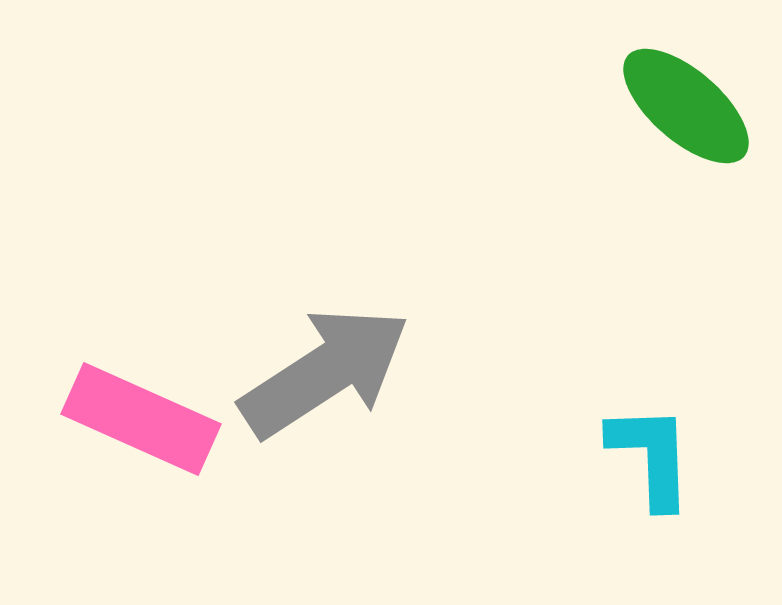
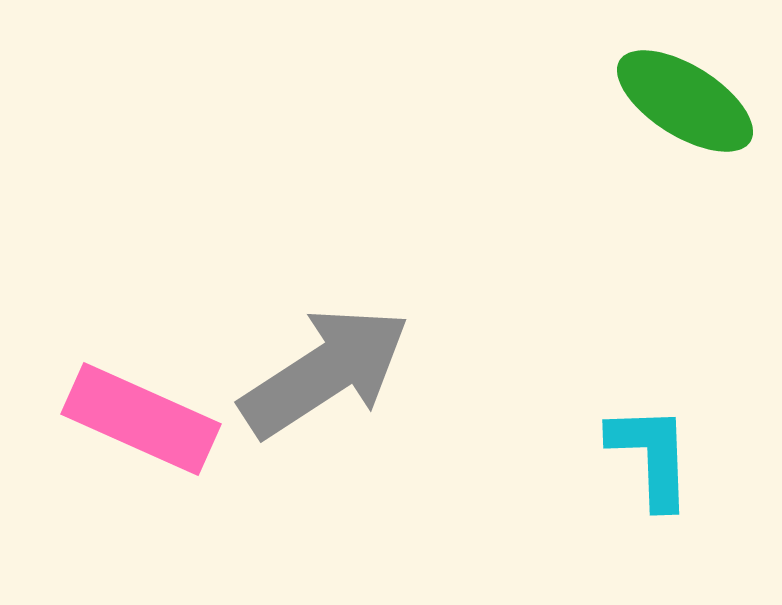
green ellipse: moved 1 px left, 5 px up; rotated 9 degrees counterclockwise
